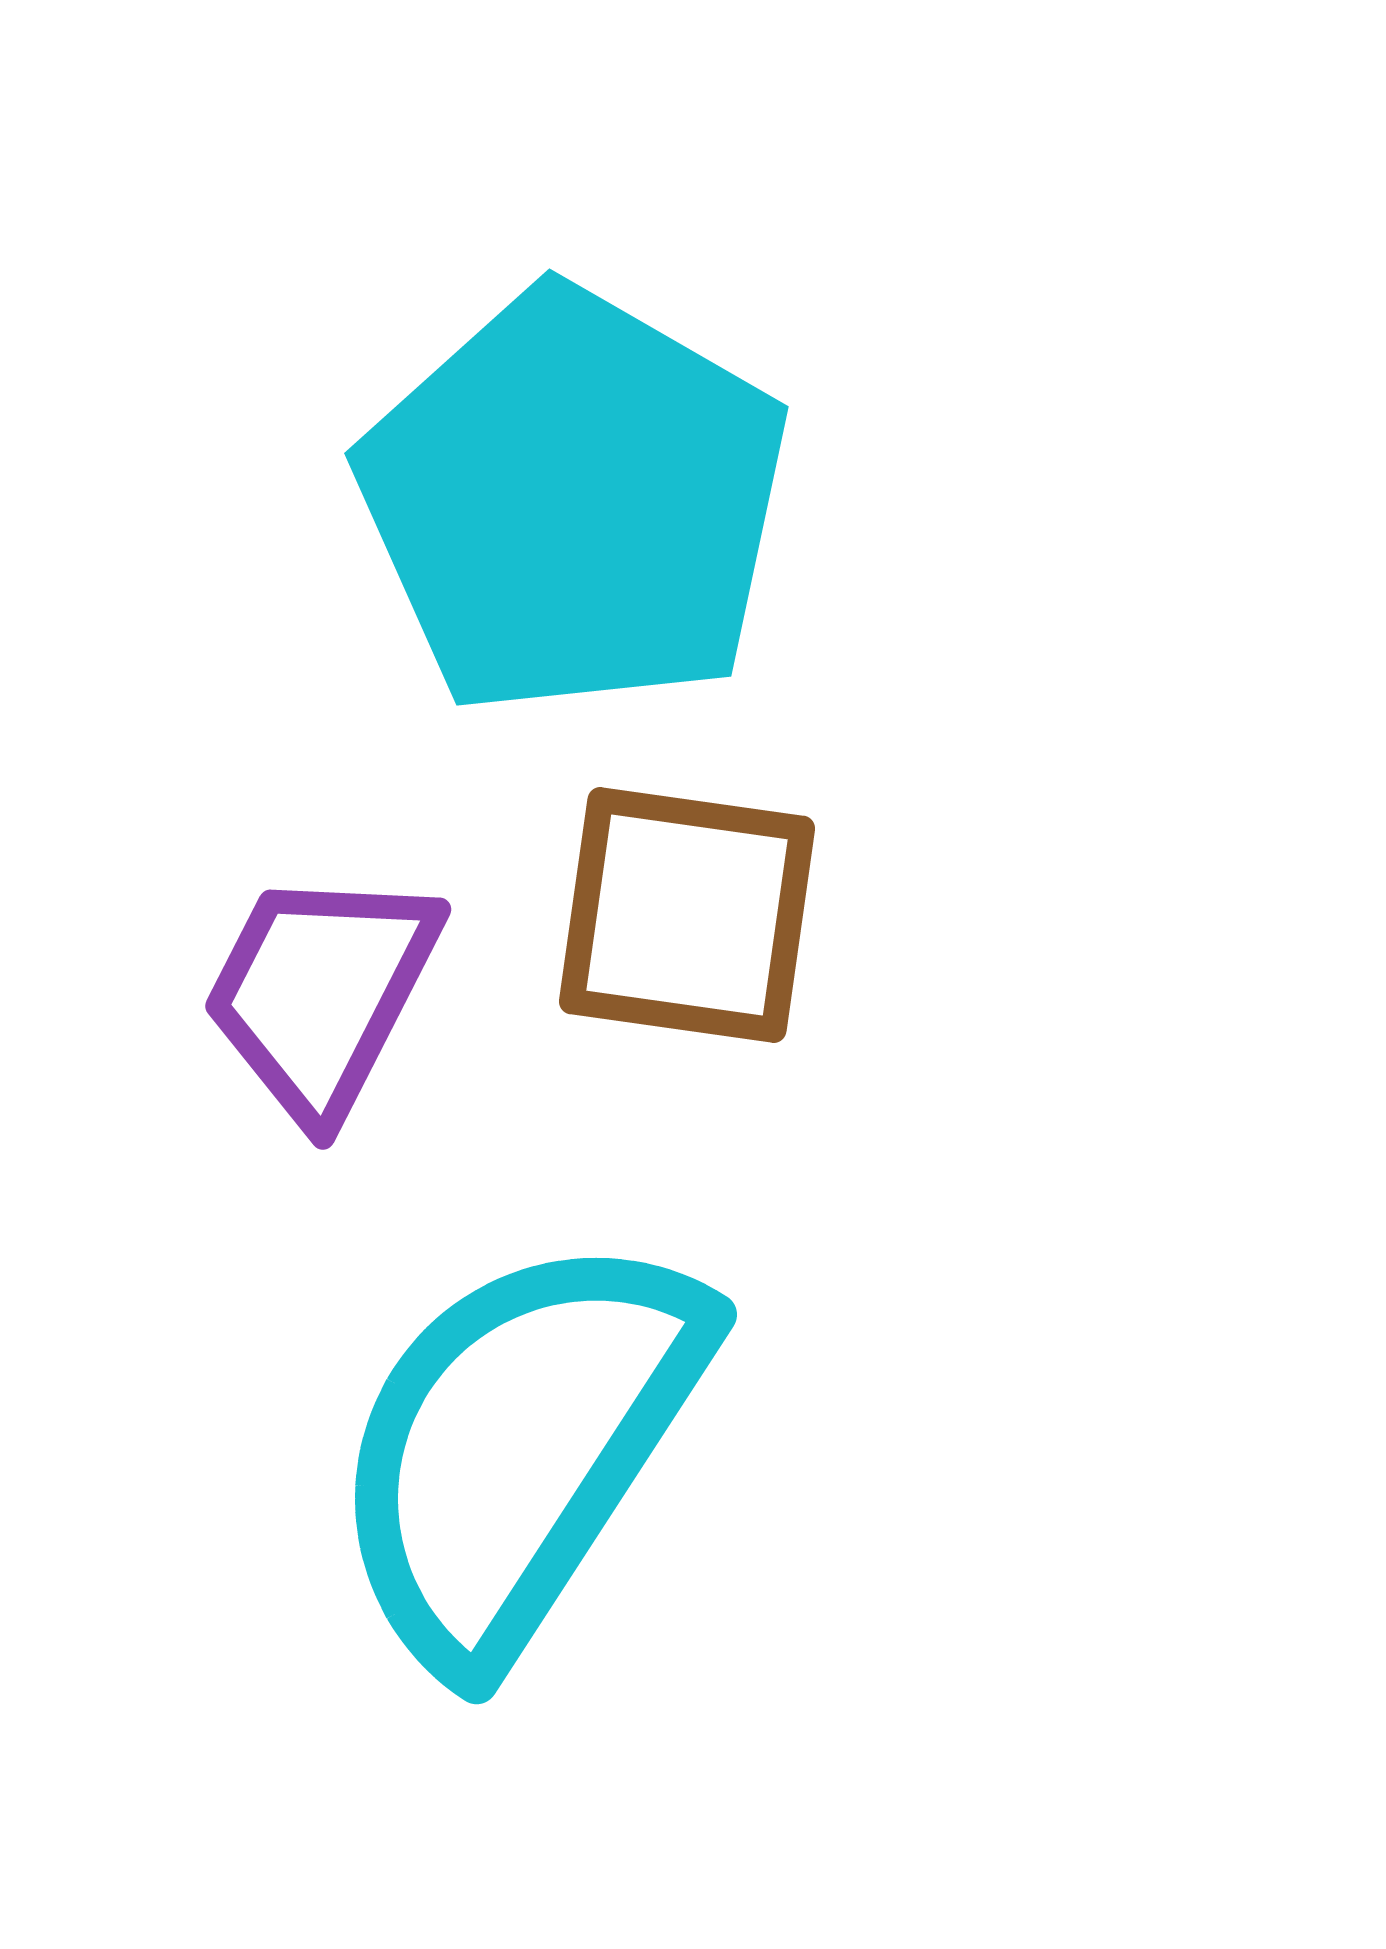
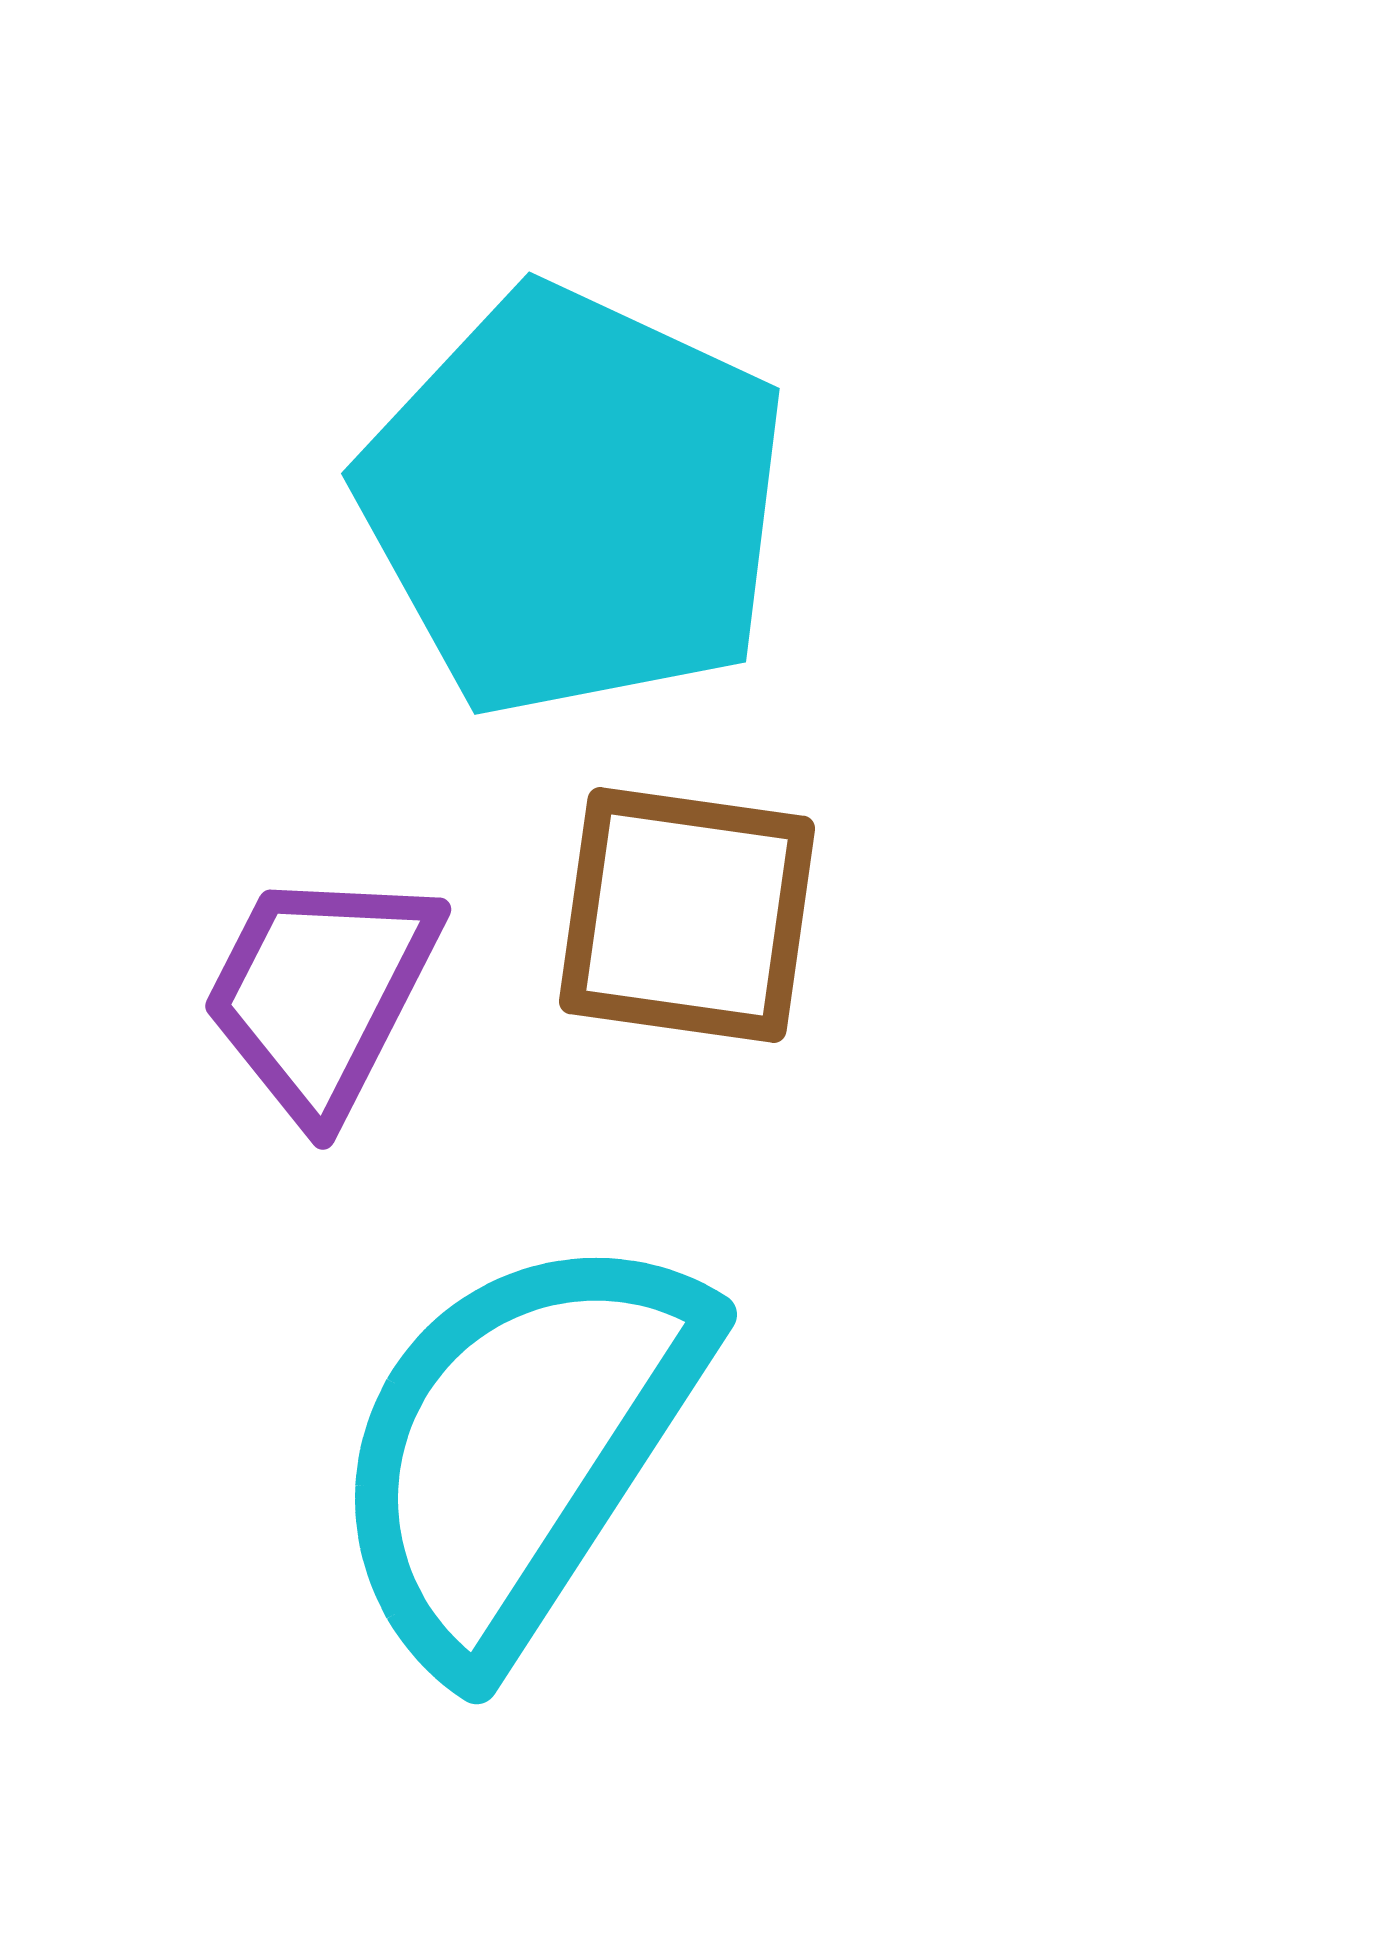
cyan pentagon: rotated 5 degrees counterclockwise
